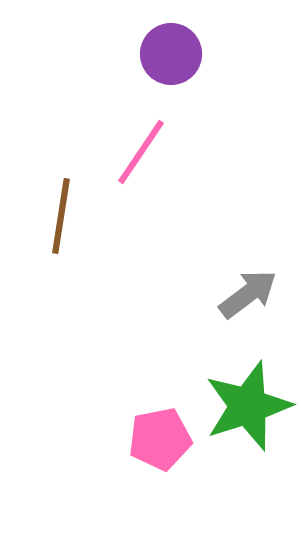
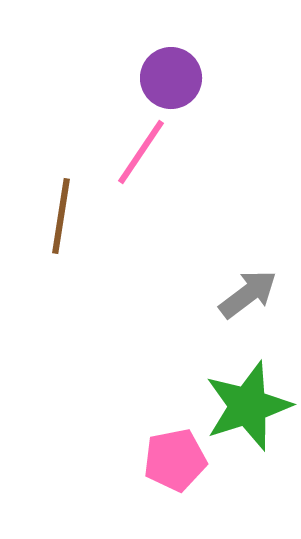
purple circle: moved 24 px down
pink pentagon: moved 15 px right, 21 px down
